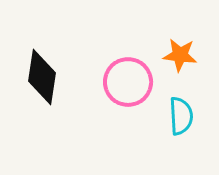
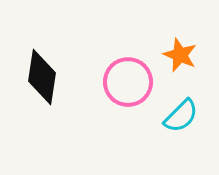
orange star: rotated 16 degrees clockwise
cyan semicircle: rotated 48 degrees clockwise
